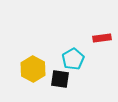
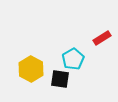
red rectangle: rotated 24 degrees counterclockwise
yellow hexagon: moved 2 px left
